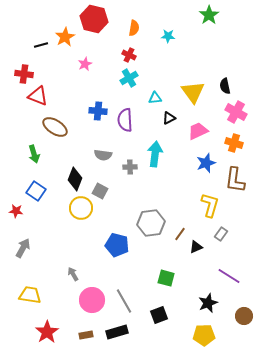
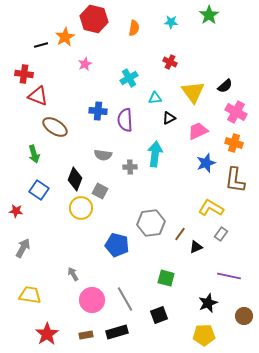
cyan star at (168, 36): moved 3 px right, 14 px up
red cross at (129, 55): moved 41 px right, 7 px down
black semicircle at (225, 86): rotated 119 degrees counterclockwise
blue square at (36, 191): moved 3 px right, 1 px up
yellow L-shape at (210, 205): moved 1 px right, 3 px down; rotated 75 degrees counterclockwise
purple line at (229, 276): rotated 20 degrees counterclockwise
gray line at (124, 301): moved 1 px right, 2 px up
red star at (47, 332): moved 2 px down
